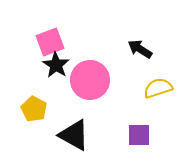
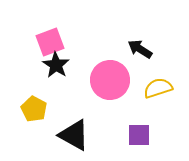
pink circle: moved 20 px right
